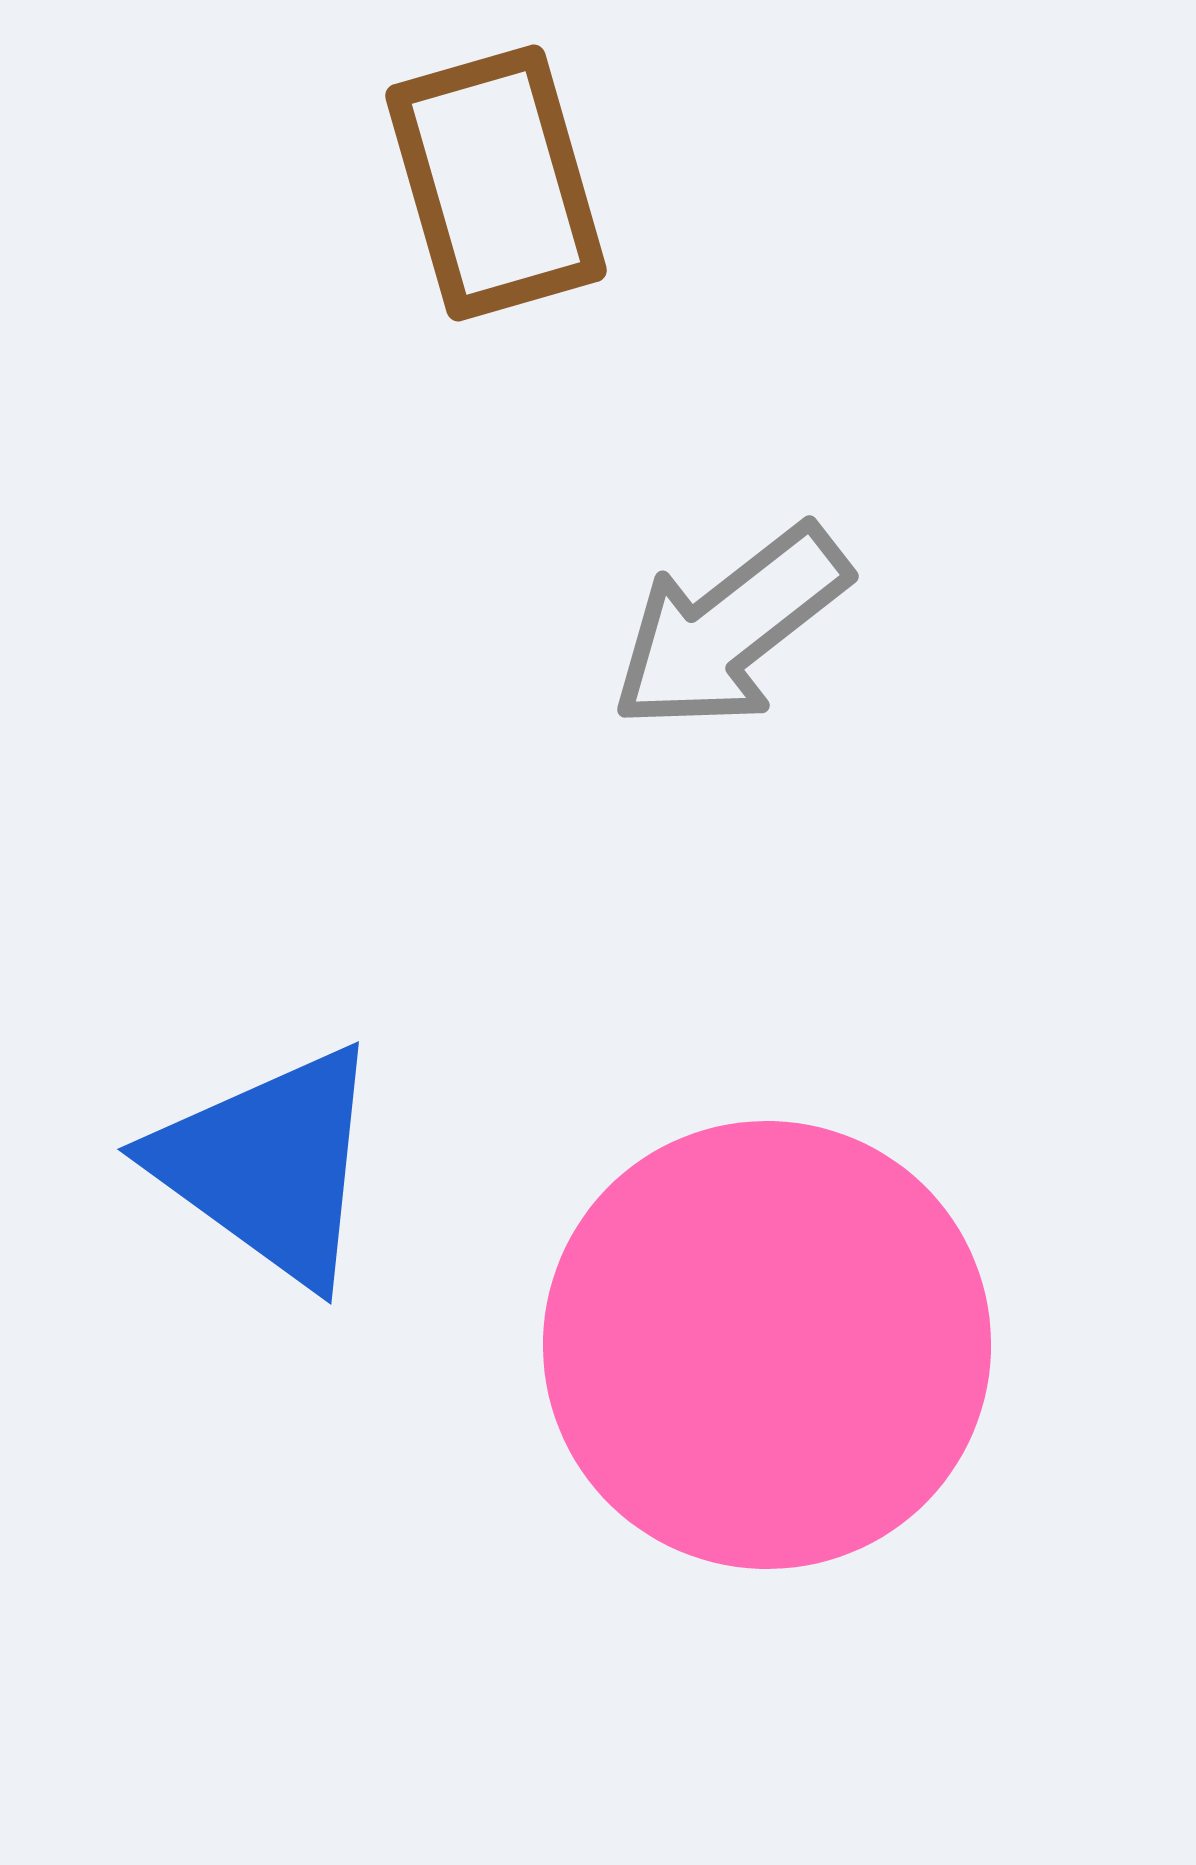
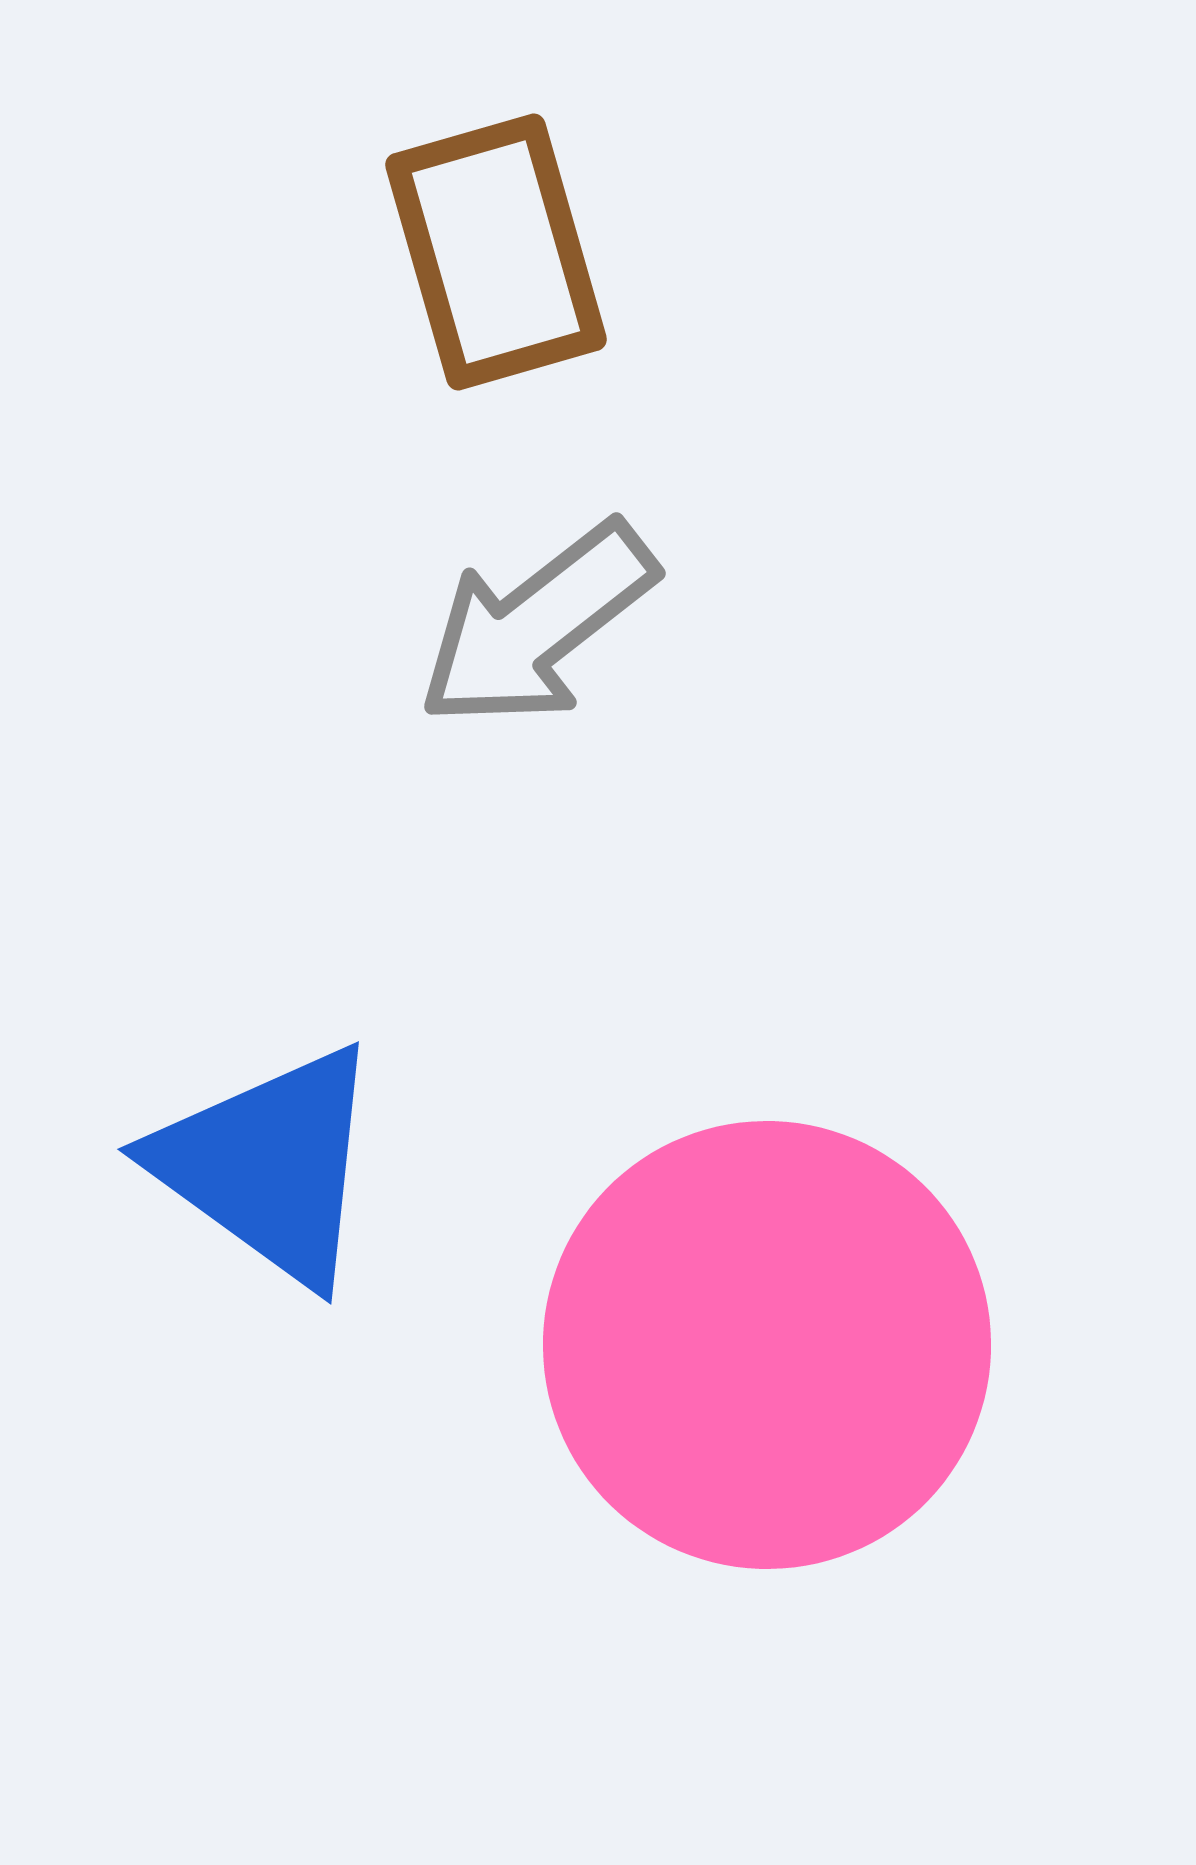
brown rectangle: moved 69 px down
gray arrow: moved 193 px left, 3 px up
